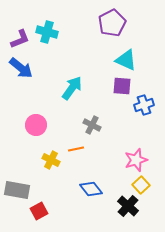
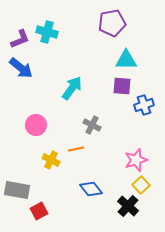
purple pentagon: rotated 16 degrees clockwise
cyan triangle: rotated 25 degrees counterclockwise
